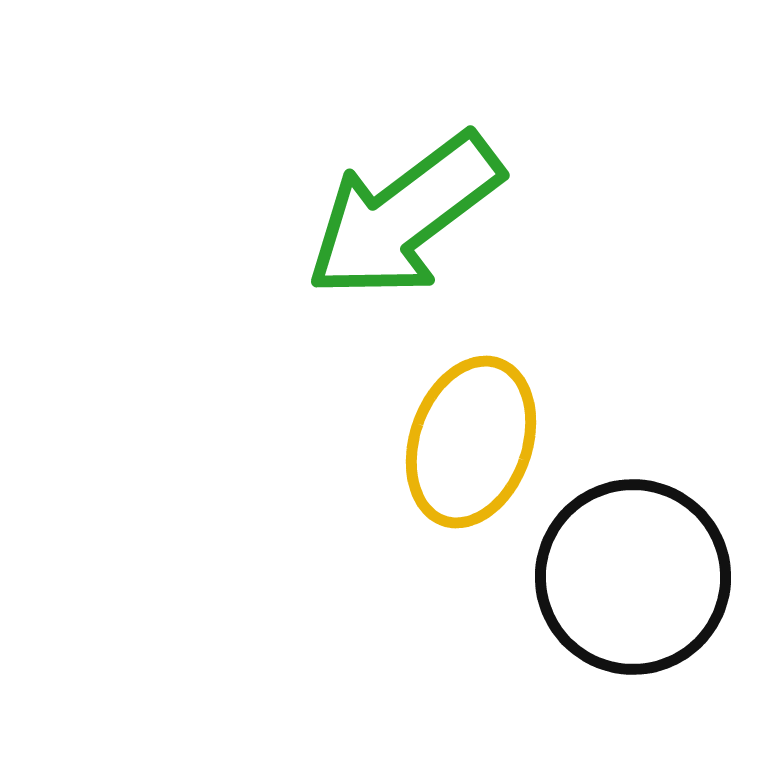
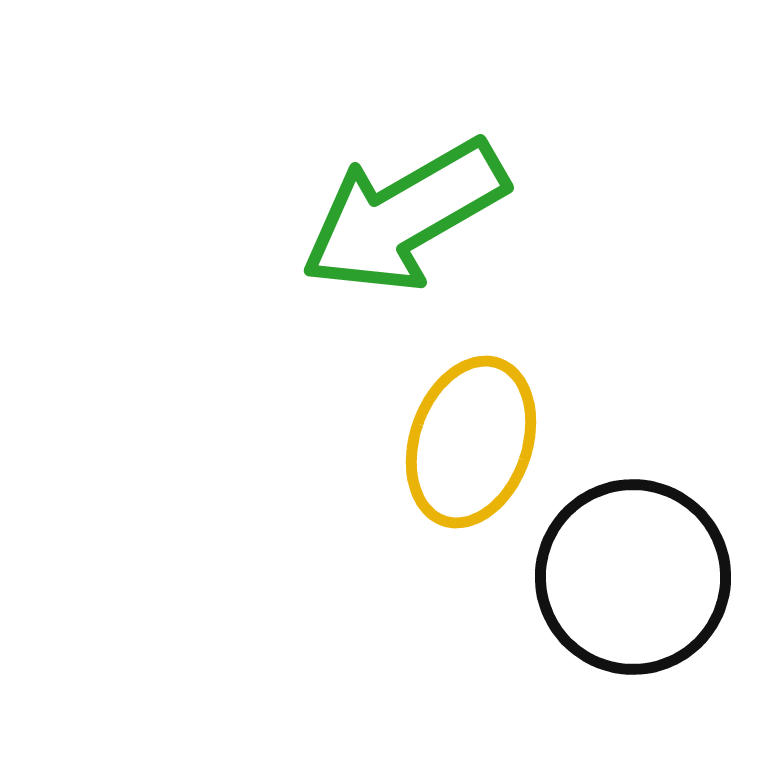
green arrow: rotated 7 degrees clockwise
